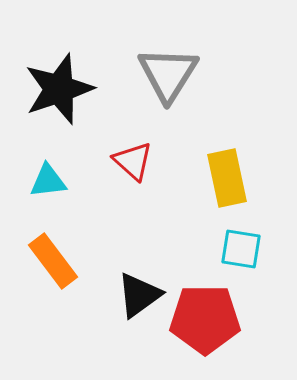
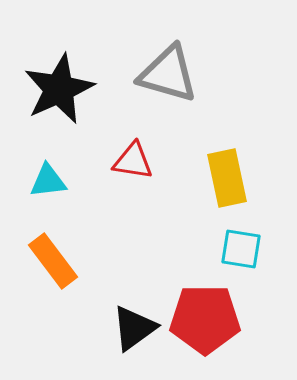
gray triangle: rotated 46 degrees counterclockwise
black star: rotated 6 degrees counterclockwise
red triangle: rotated 33 degrees counterclockwise
black triangle: moved 5 px left, 33 px down
